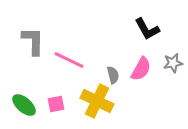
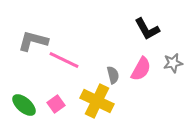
gray L-shape: rotated 76 degrees counterclockwise
pink line: moved 5 px left
pink square: rotated 24 degrees counterclockwise
